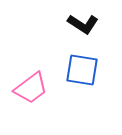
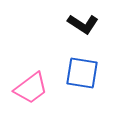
blue square: moved 3 px down
